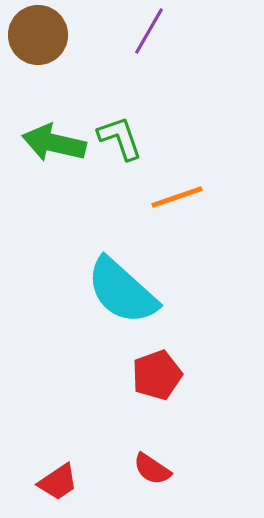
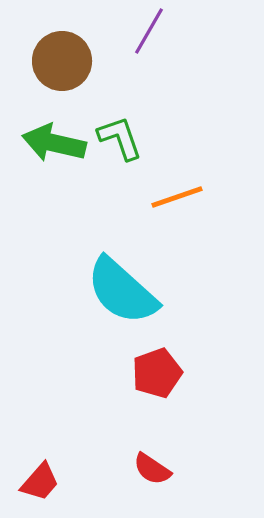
brown circle: moved 24 px right, 26 px down
red pentagon: moved 2 px up
red trapezoid: moved 18 px left; rotated 15 degrees counterclockwise
